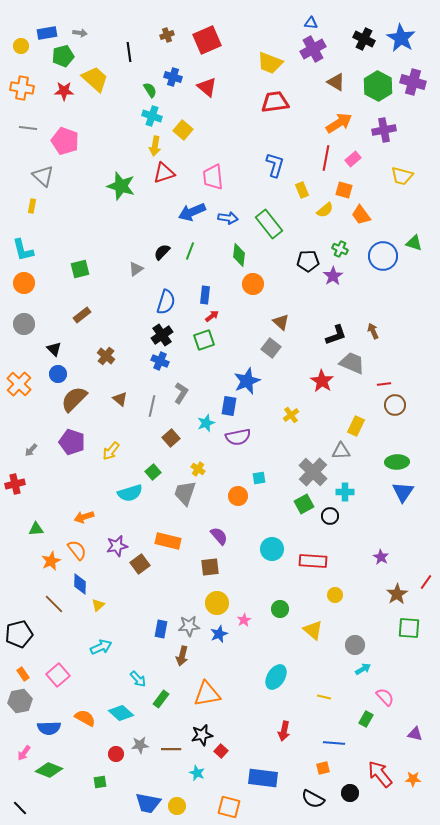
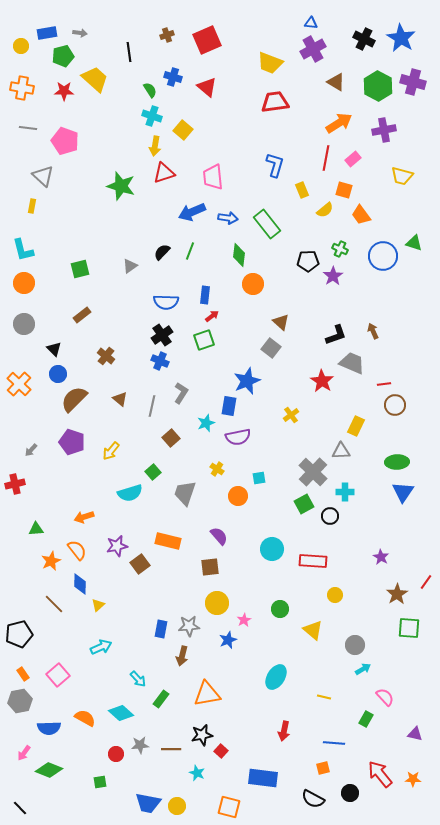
green rectangle at (269, 224): moved 2 px left
gray triangle at (136, 269): moved 6 px left, 3 px up
blue semicircle at (166, 302): rotated 75 degrees clockwise
yellow cross at (198, 469): moved 19 px right
blue star at (219, 634): moved 9 px right, 6 px down
